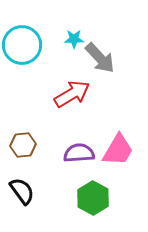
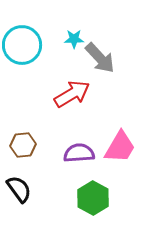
pink trapezoid: moved 2 px right, 3 px up
black semicircle: moved 3 px left, 2 px up
